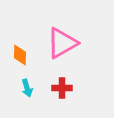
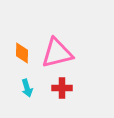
pink triangle: moved 5 px left, 10 px down; rotated 16 degrees clockwise
orange diamond: moved 2 px right, 2 px up
